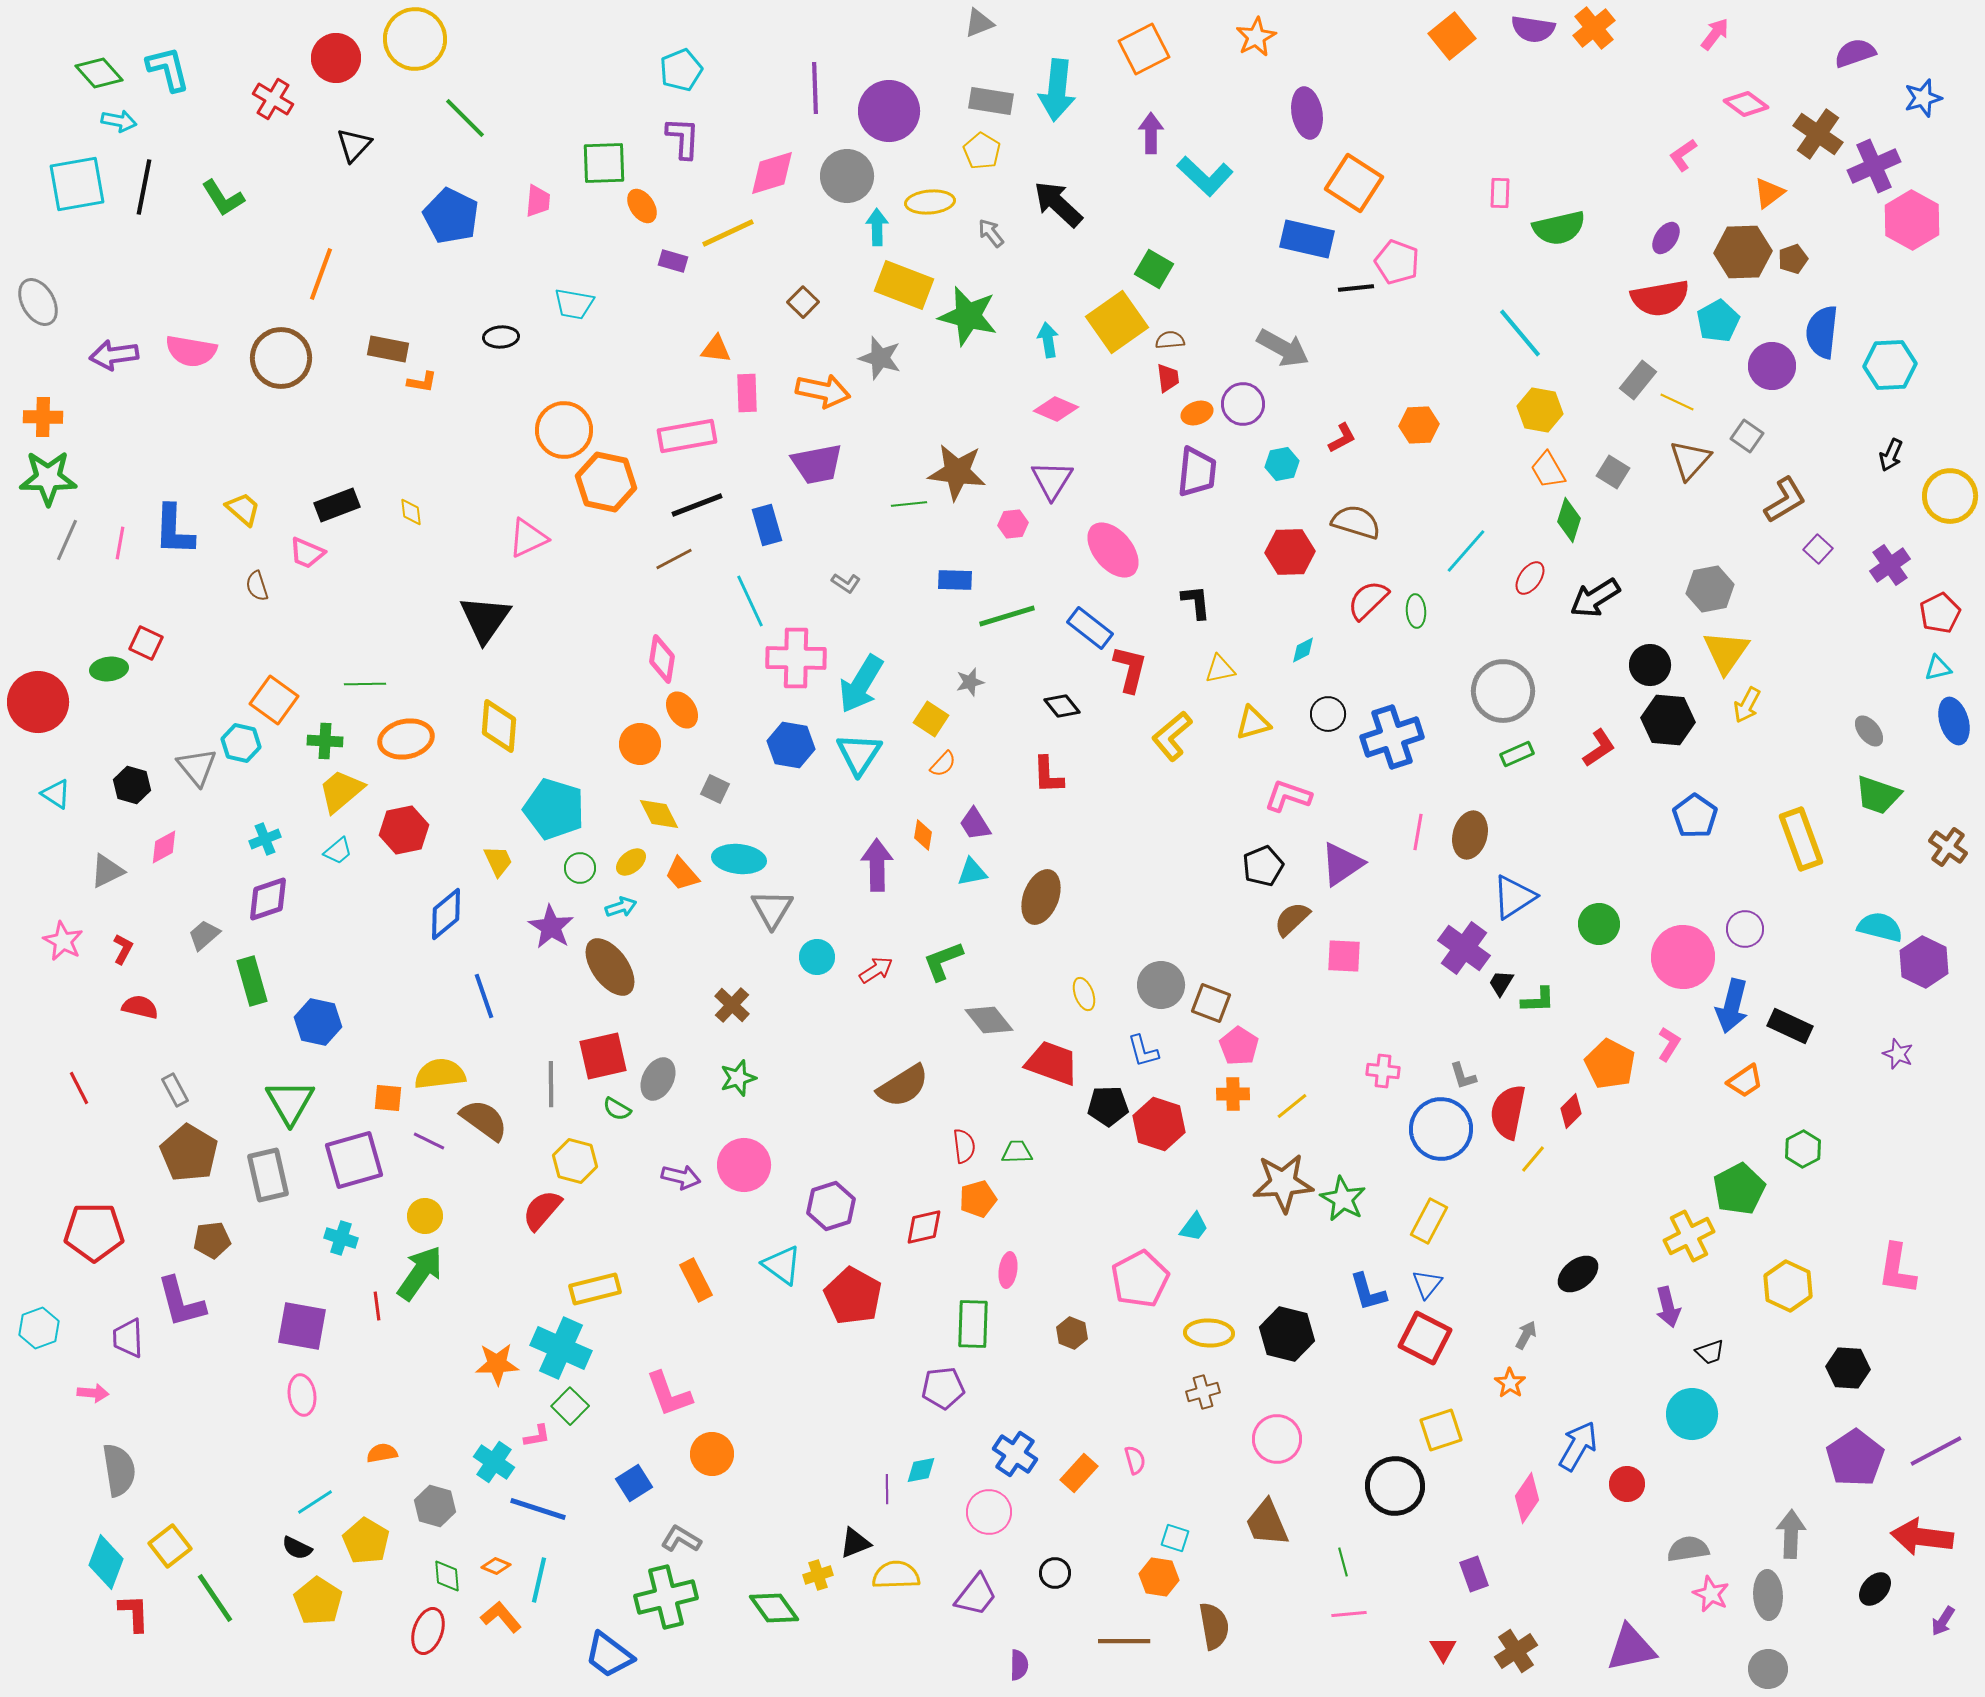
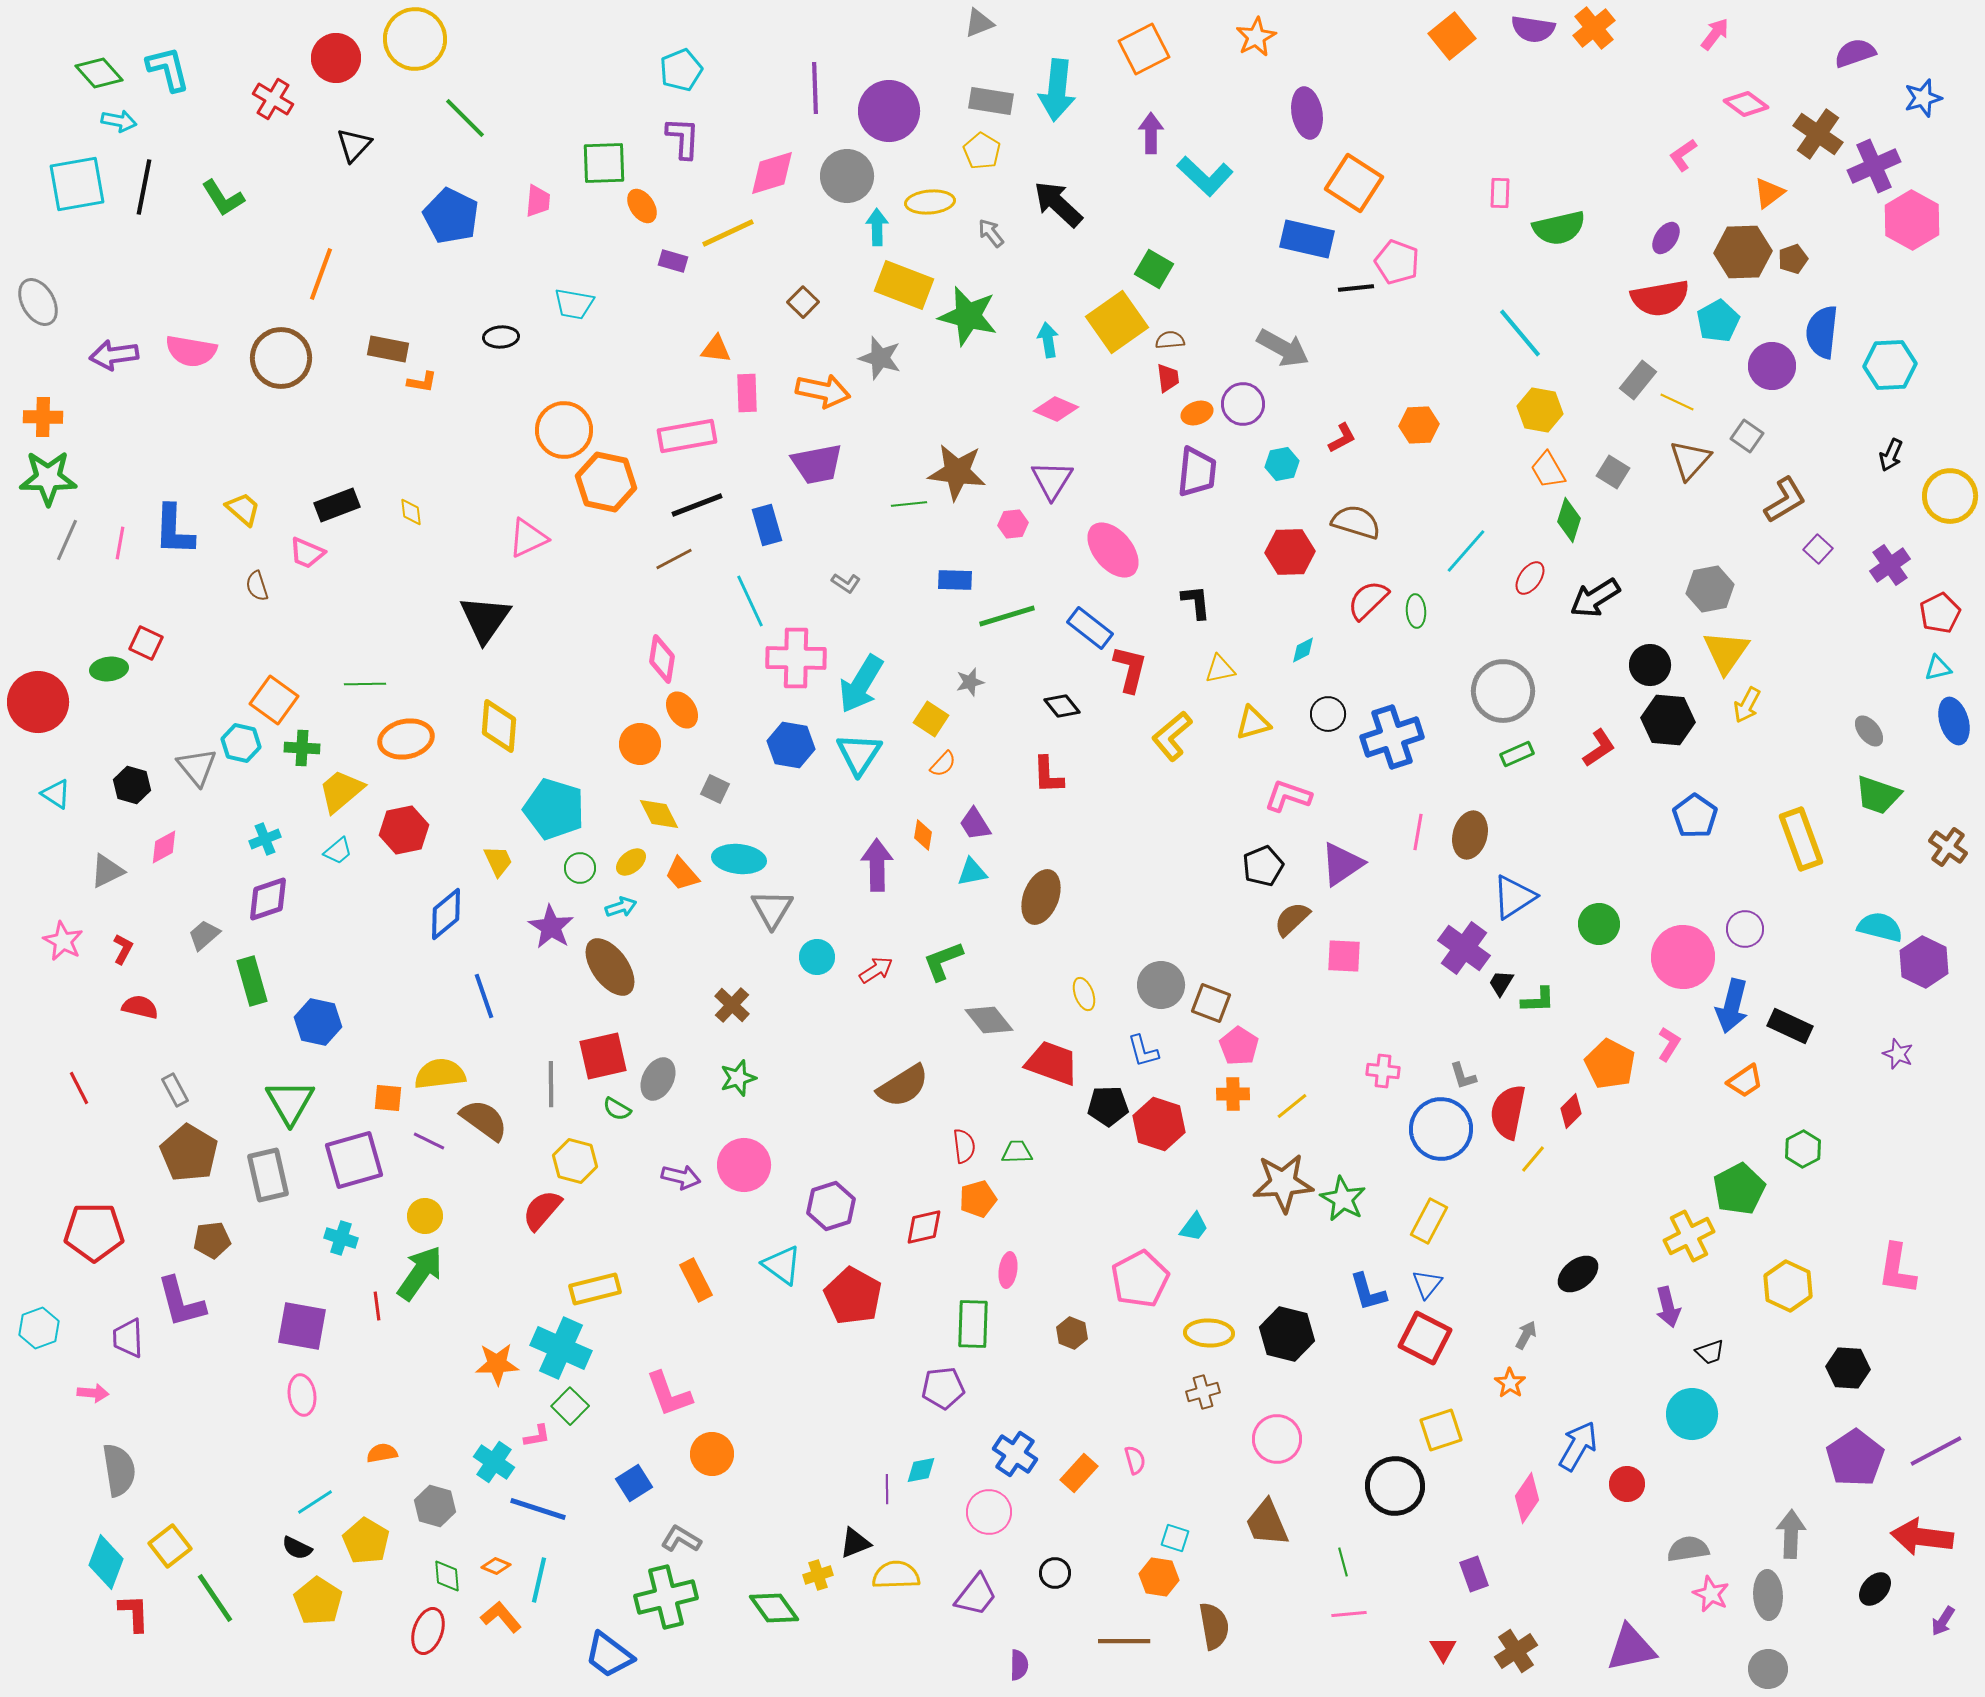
green cross at (325, 741): moved 23 px left, 7 px down
